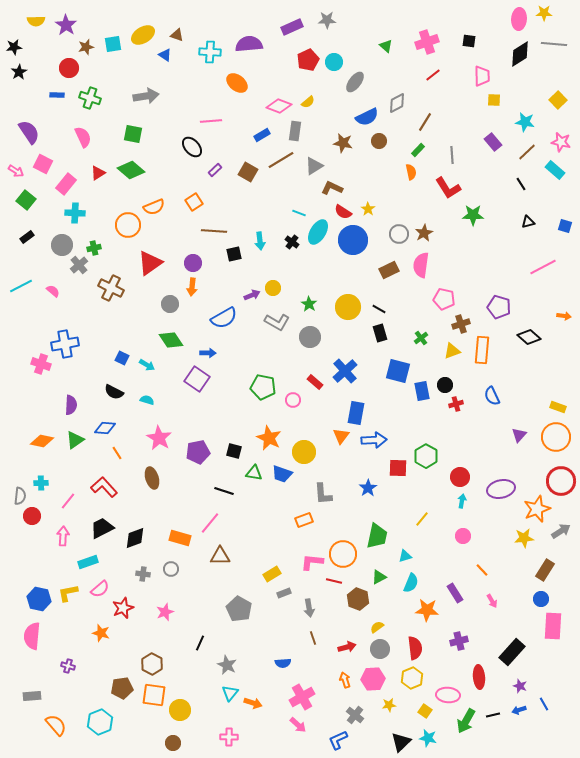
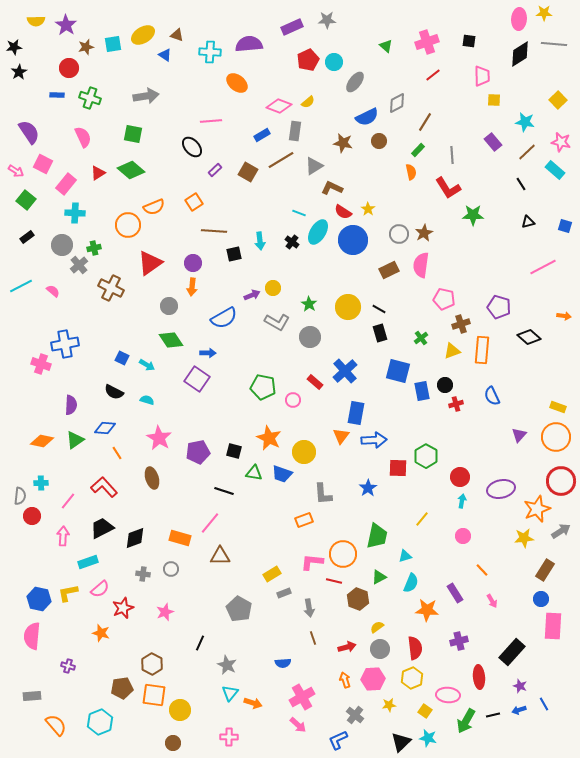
gray circle at (170, 304): moved 1 px left, 2 px down
